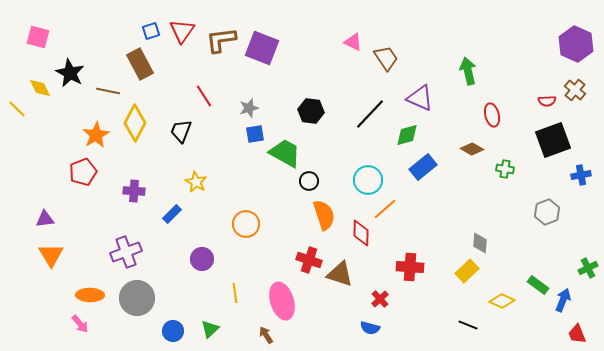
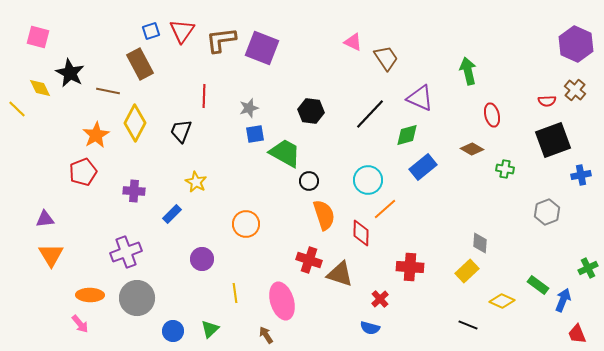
red line at (204, 96): rotated 35 degrees clockwise
